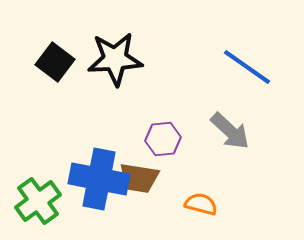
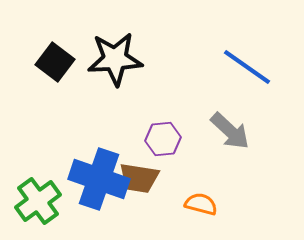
blue cross: rotated 8 degrees clockwise
